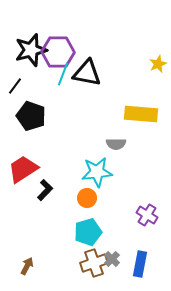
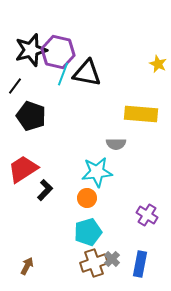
purple hexagon: rotated 12 degrees clockwise
yellow star: rotated 24 degrees counterclockwise
